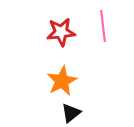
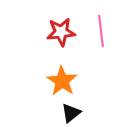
pink line: moved 2 px left, 5 px down
orange star: rotated 12 degrees counterclockwise
